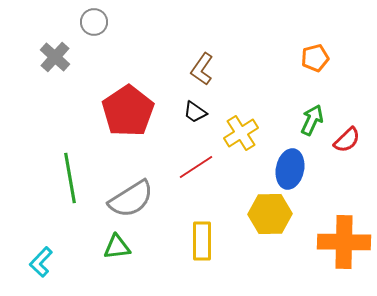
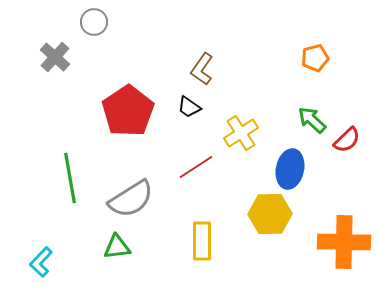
black trapezoid: moved 6 px left, 5 px up
green arrow: rotated 72 degrees counterclockwise
